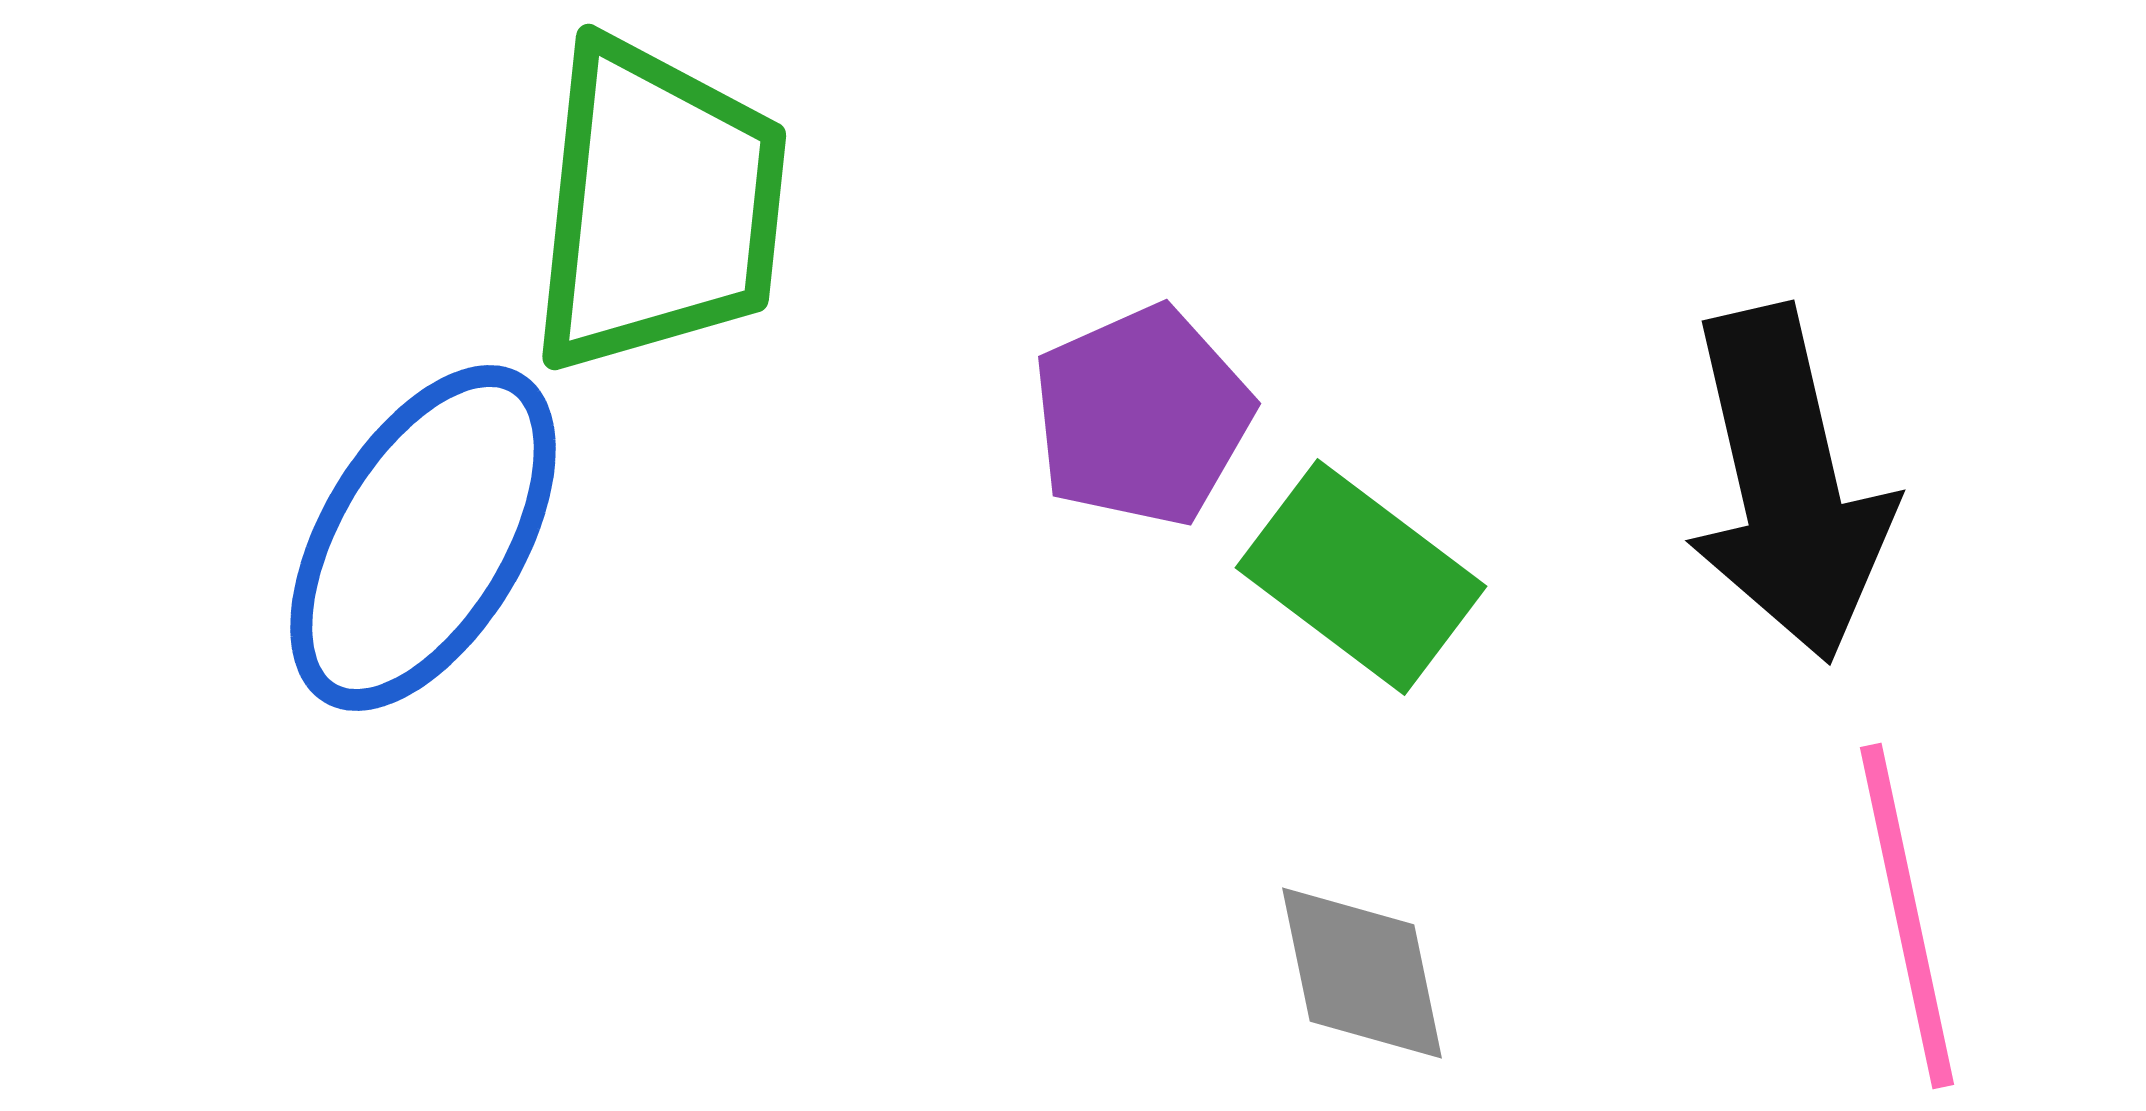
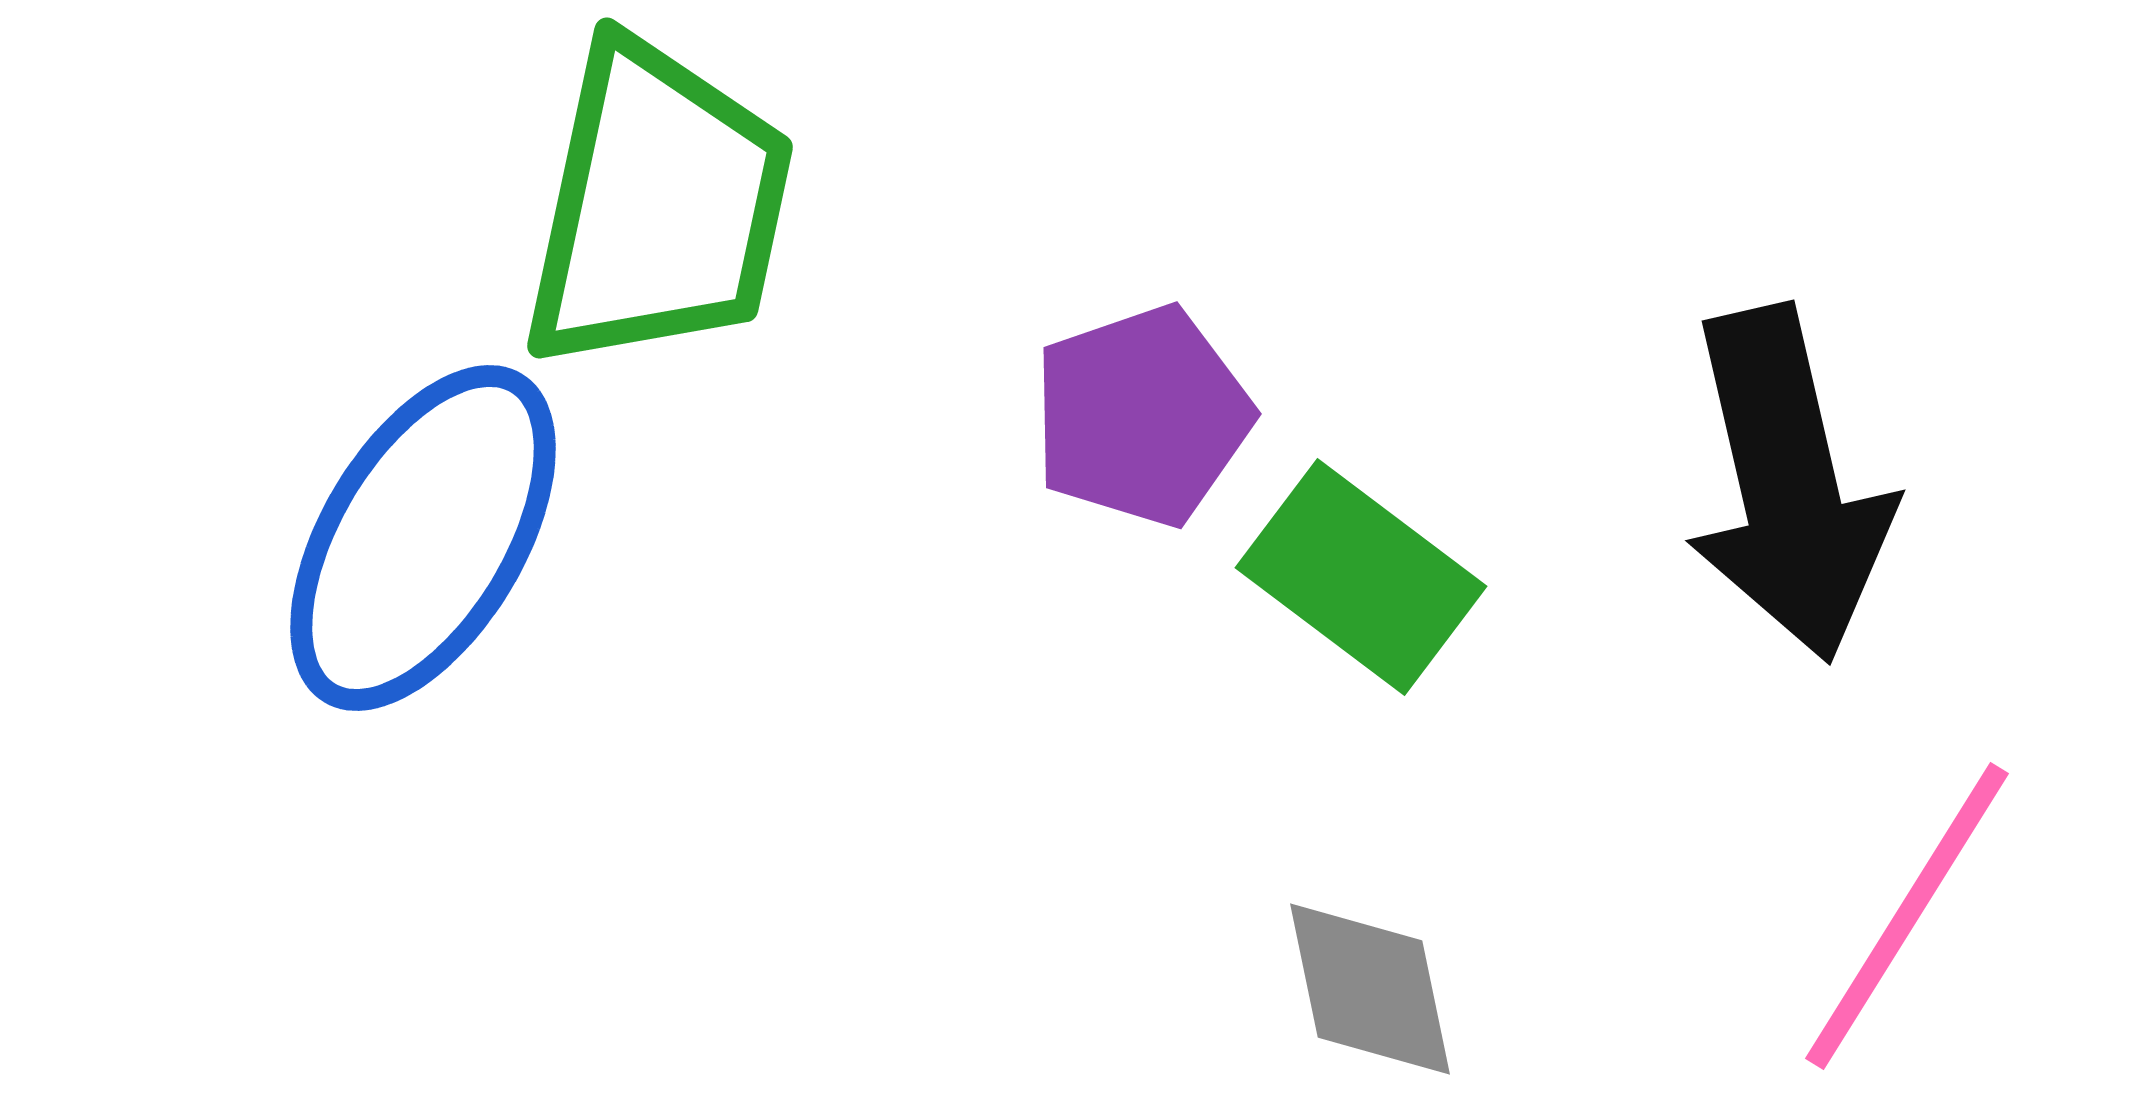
green trapezoid: rotated 6 degrees clockwise
purple pentagon: rotated 5 degrees clockwise
pink line: rotated 44 degrees clockwise
gray diamond: moved 8 px right, 16 px down
